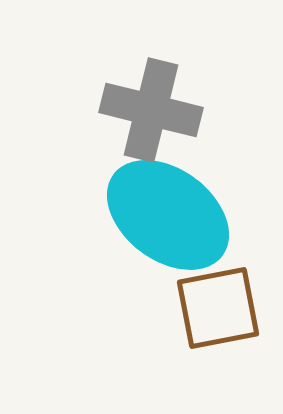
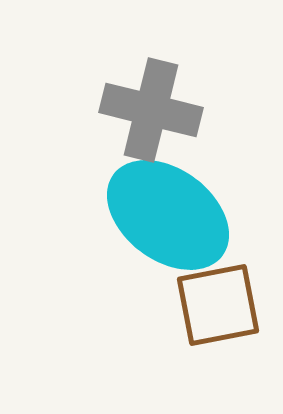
brown square: moved 3 px up
